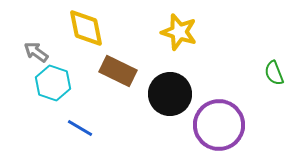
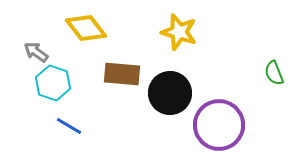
yellow diamond: rotated 27 degrees counterclockwise
brown rectangle: moved 4 px right, 3 px down; rotated 21 degrees counterclockwise
black circle: moved 1 px up
blue line: moved 11 px left, 2 px up
